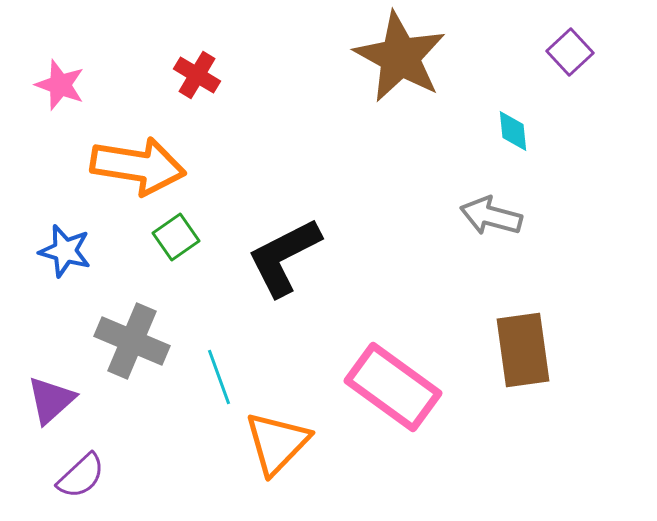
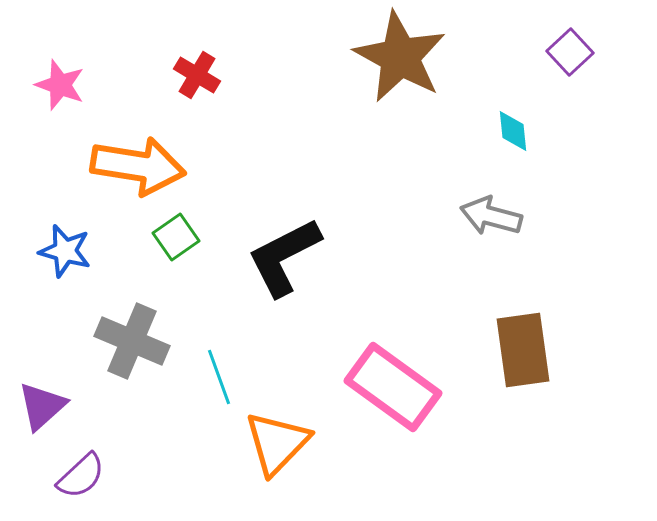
purple triangle: moved 9 px left, 6 px down
